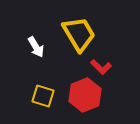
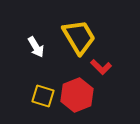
yellow trapezoid: moved 3 px down
red hexagon: moved 8 px left
